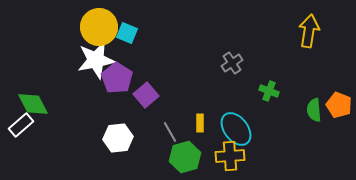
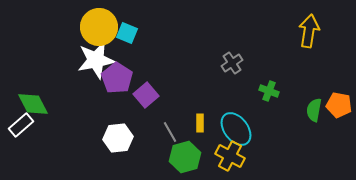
orange pentagon: rotated 10 degrees counterclockwise
green semicircle: rotated 15 degrees clockwise
yellow cross: rotated 32 degrees clockwise
